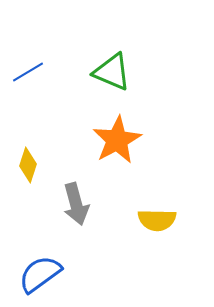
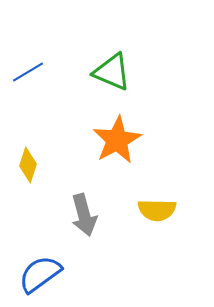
gray arrow: moved 8 px right, 11 px down
yellow semicircle: moved 10 px up
